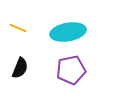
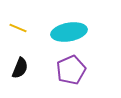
cyan ellipse: moved 1 px right
purple pentagon: rotated 12 degrees counterclockwise
